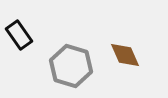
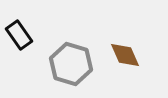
gray hexagon: moved 2 px up
